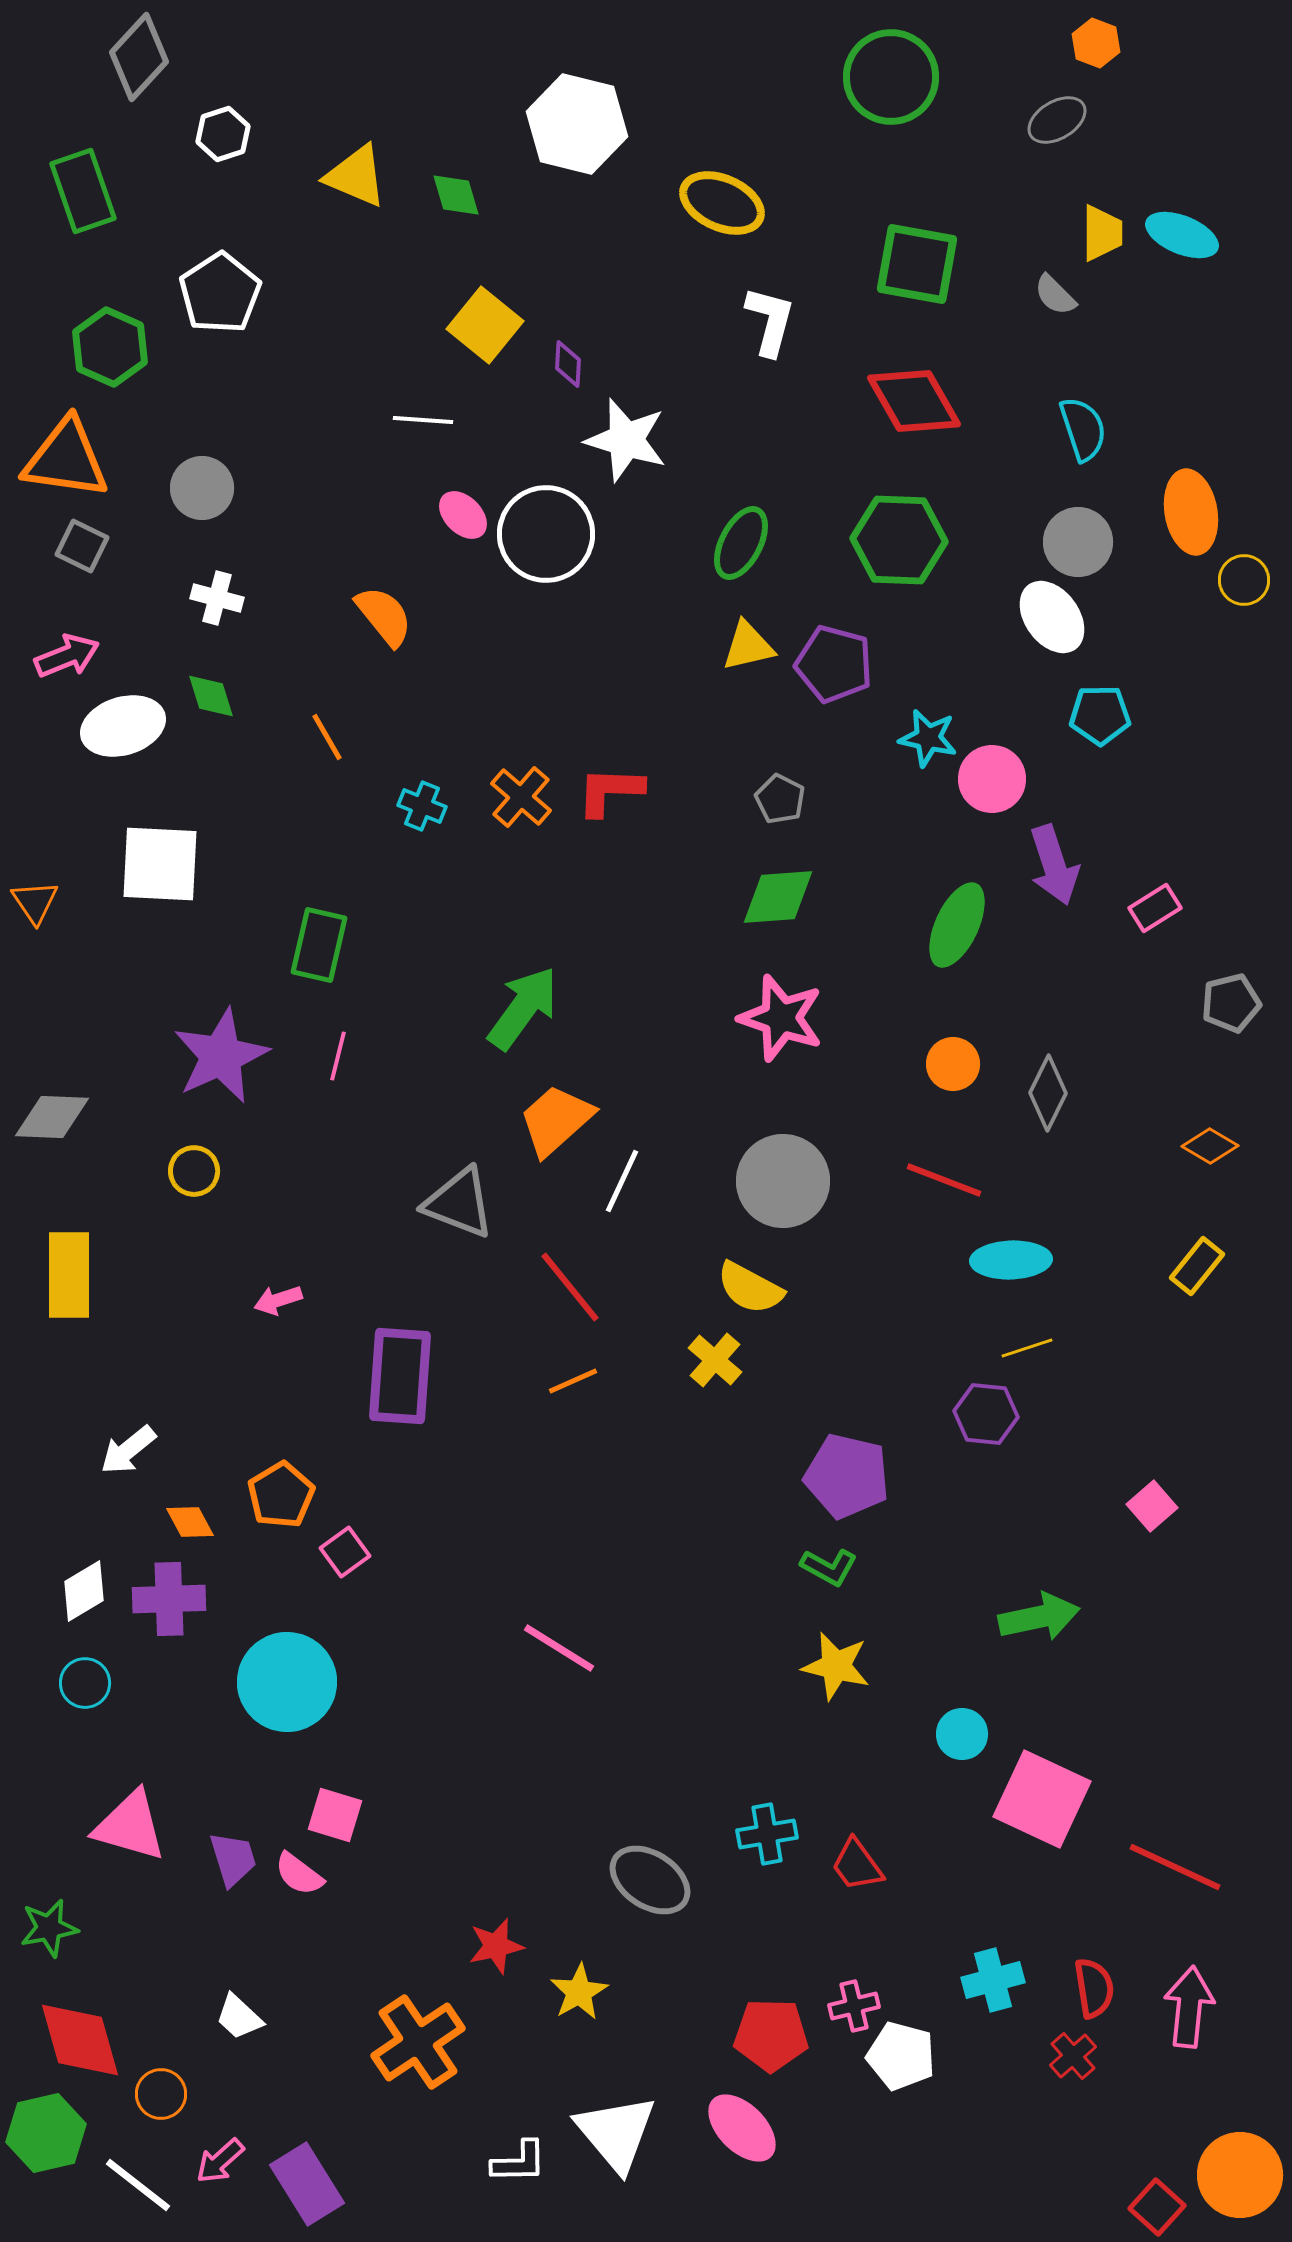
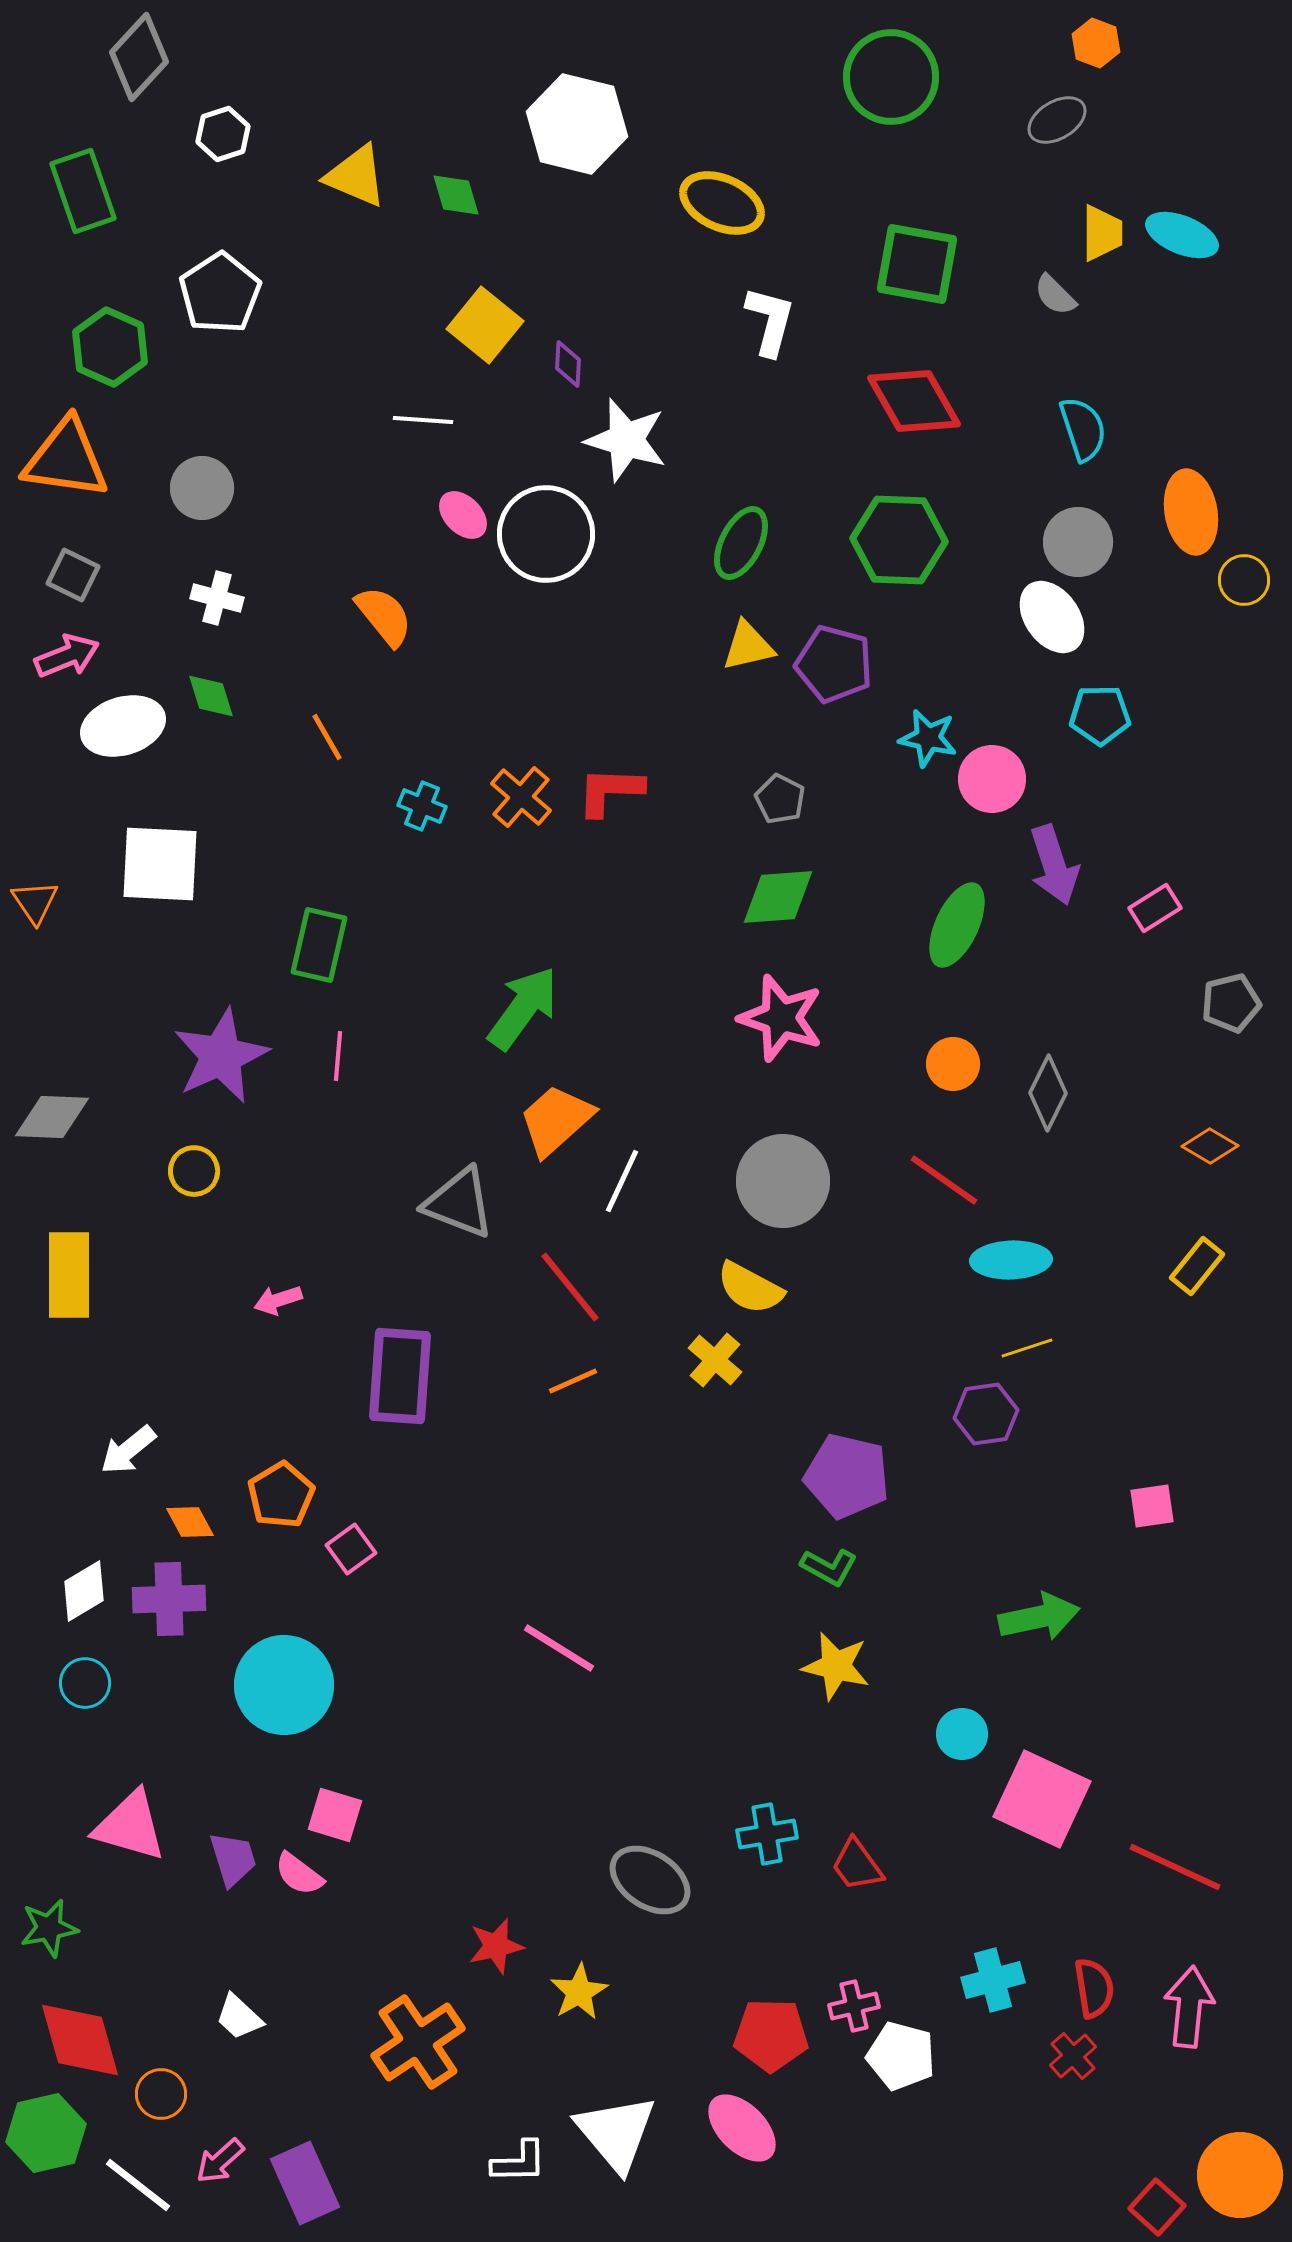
gray square at (82, 546): moved 9 px left, 29 px down
pink line at (338, 1056): rotated 9 degrees counterclockwise
red line at (944, 1180): rotated 14 degrees clockwise
purple hexagon at (986, 1414): rotated 14 degrees counterclockwise
pink square at (1152, 1506): rotated 33 degrees clockwise
pink square at (345, 1552): moved 6 px right, 3 px up
cyan circle at (287, 1682): moved 3 px left, 3 px down
purple rectangle at (307, 2184): moved 2 px left, 1 px up; rotated 8 degrees clockwise
